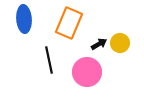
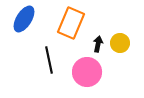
blue ellipse: rotated 36 degrees clockwise
orange rectangle: moved 2 px right
black arrow: moved 1 px left; rotated 49 degrees counterclockwise
